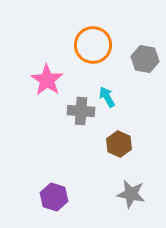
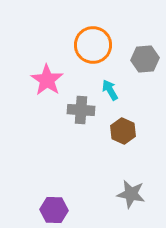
gray hexagon: rotated 16 degrees counterclockwise
cyan arrow: moved 3 px right, 7 px up
gray cross: moved 1 px up
brown hexagon: moved 4 px right, 13 px up
purple hexagon: moved 13 px down; rotated 16 degrees counterclockwise
